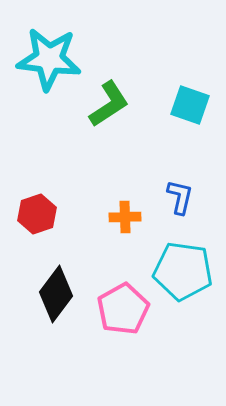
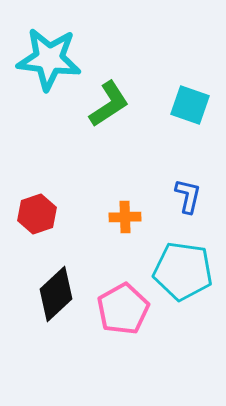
blue L-shape: moved 8 px right, 1 px up
black diamond: rotated 10 degrees clockwise
